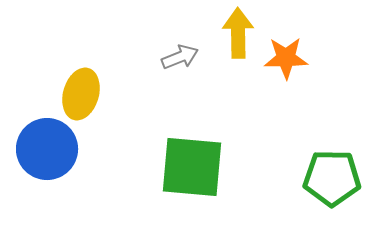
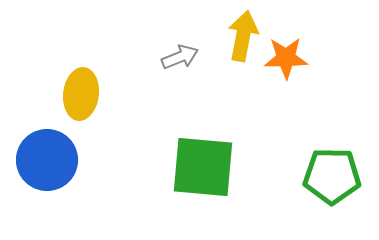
yellow arrow: moved 5 px right, 3 px down; rotated 12 degrees clockwise
yellow ellipse: rotated 9 degrees counterclockwise
blue circle: moved 11 px down
green square: moved 11 px right
green pentagon: moved 2 px up
